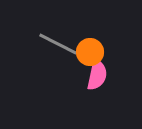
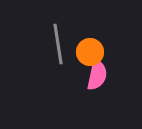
gray line: rotated 54 degrees clockwise
